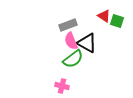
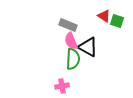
gray rectangle: rotated 42 degrees clockwise
black triangle: moved 1 px right, 4 px down
green semicircle: rotated 50 degrees counterclockwise
pink cross: rotated 24 degrees counterclockwise
